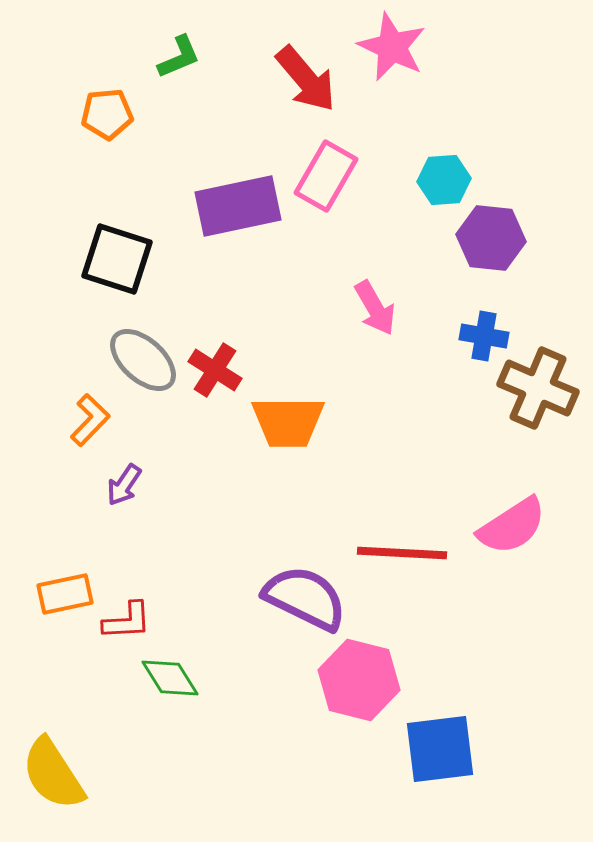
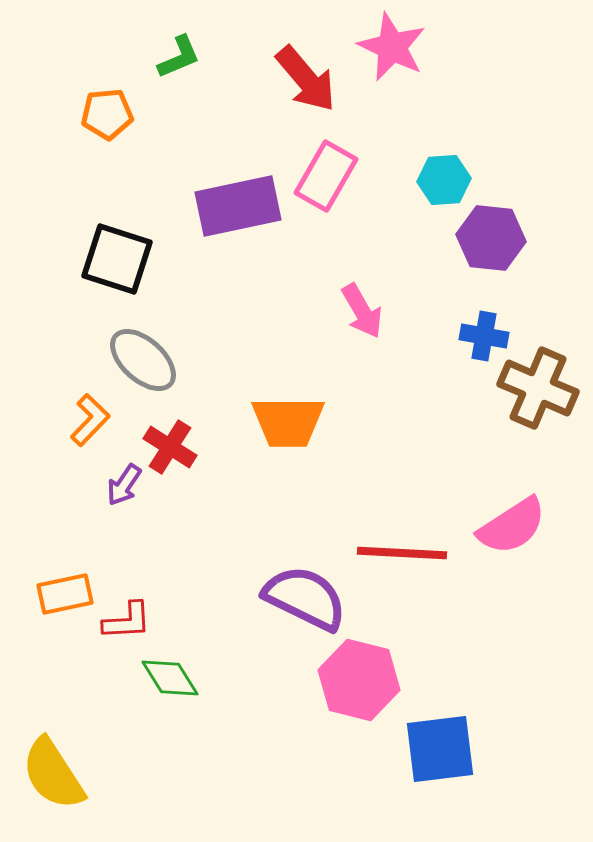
pink arrow: moved 13 px left, 3 px down
red cross: moved 45 px left, 77 px down
